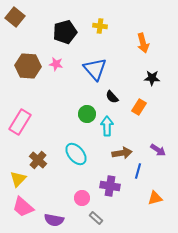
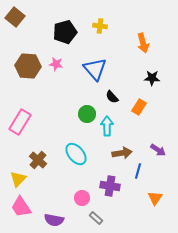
orange triangle: rotated 42 degrees counterclockwise
pink trapezoid: moved 2 px left; rotated 15 degrees clockwise
